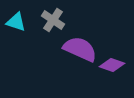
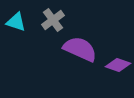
gray cross: rotated 20 degrees clockwise
purple diamond: moved 6 px right
